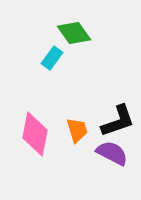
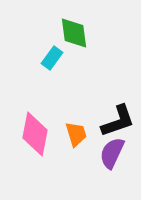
green diamond: rotated 28 degrees clockwise
orange trapezoid: moved 1 px left, 4 px down
purple semicircle: rotated 92 degrees counterclockwise
